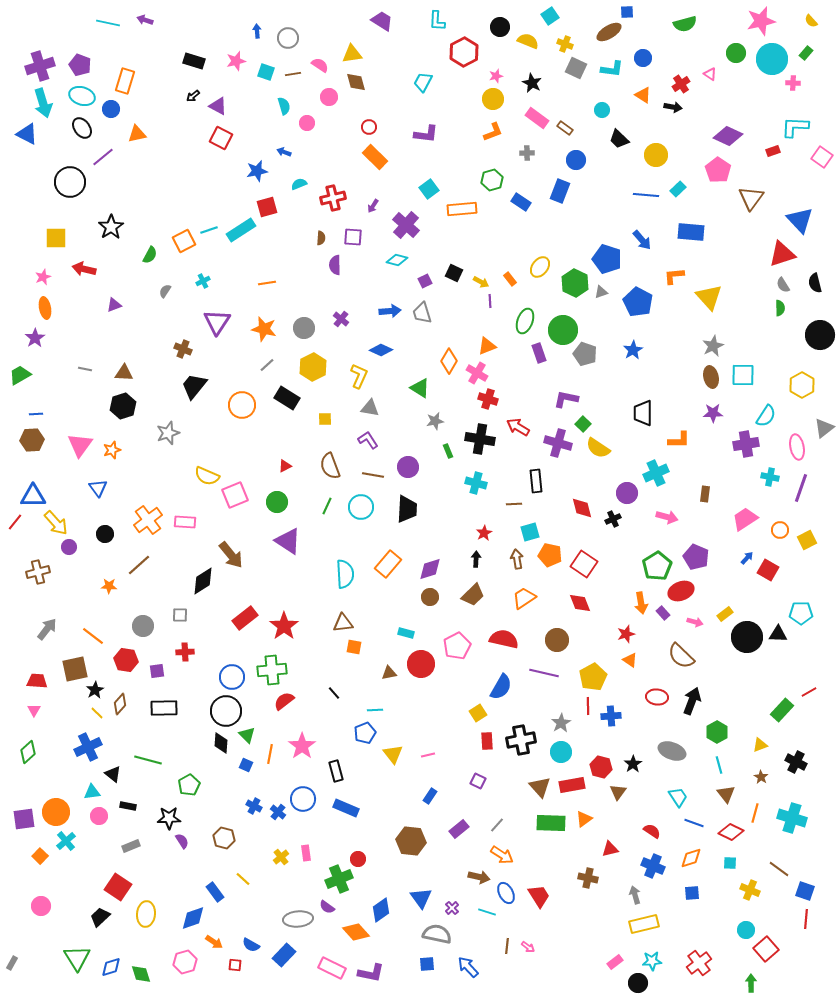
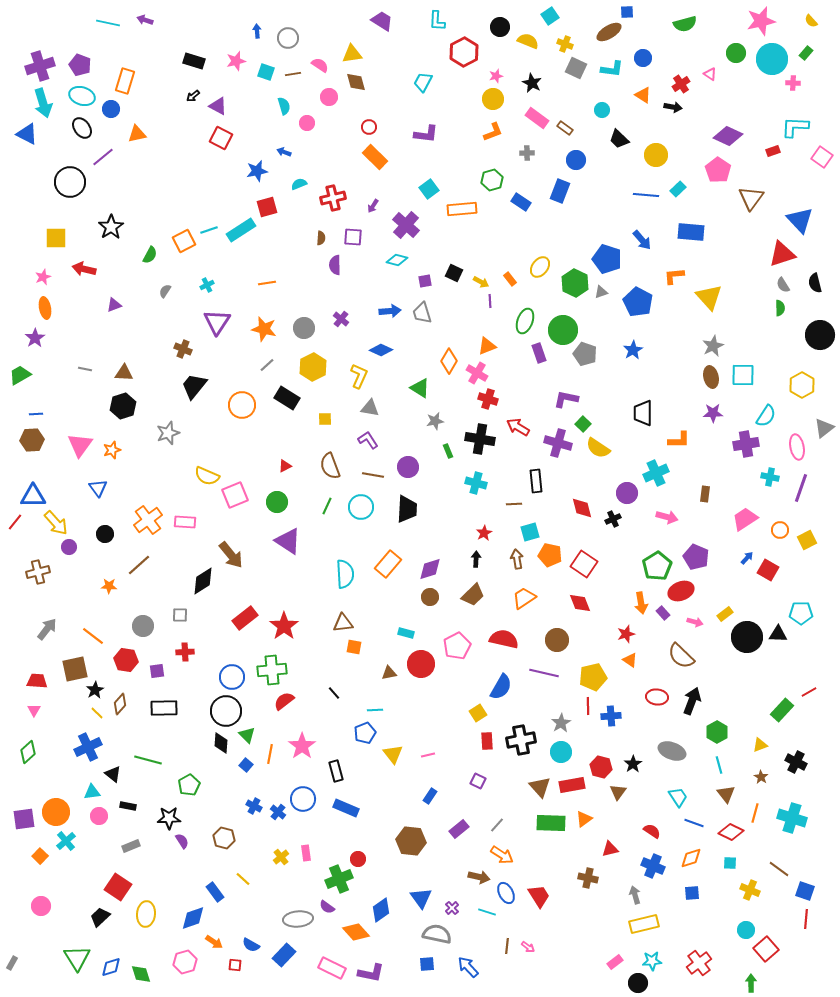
cyan cross at (203, 281): moved 4 px right, 4 px down
purple square at (425, 281): rotated 16 degrees clockwise
yellow pentagon at (593, 677): rotated 16 degrees clockwise
blue square at (246, 765): rotated 16 degrees clockwise
